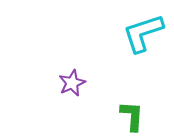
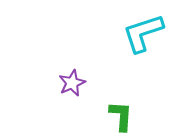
green L-shape: moved 11 px left
